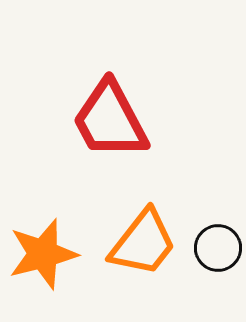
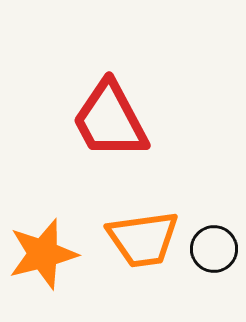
orange trapezoid: moved 4 px up; rotated 44 degrees clockwise
black circle: moved 4 px left, 1 px down
